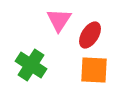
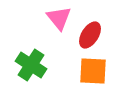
pink triangle: moved 2 px up; rotated 12 degrees counterclockwise
orange square: moved 1 px left, 1 px down
